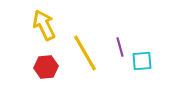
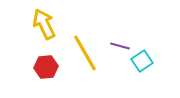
yellow arrow: moved 1 px up
purple line: moved 1 px up; rotated 60 degrees counterclockwise
cyan square: rotated 30 degrees counterclockwise
